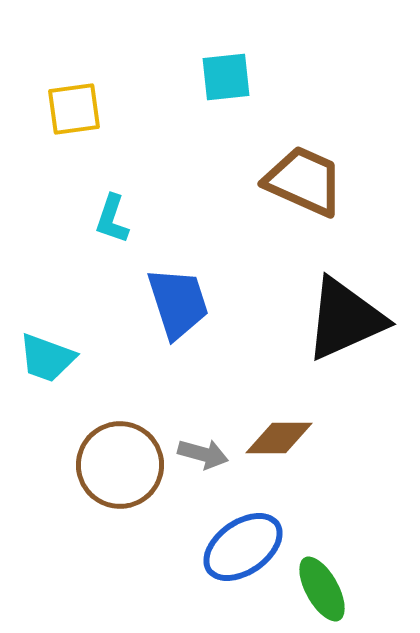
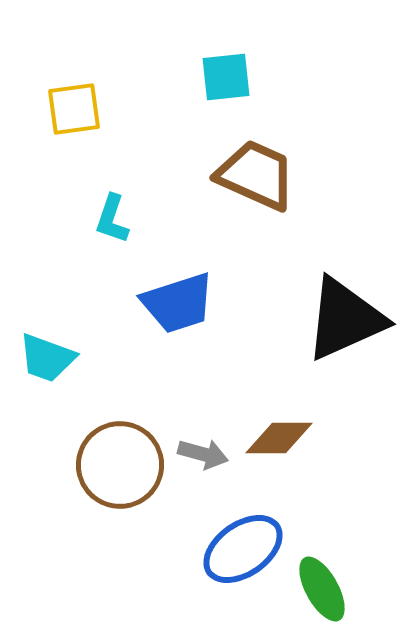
brown trapezoid: moved 48 px left, 6 px up
blue trapezoid: rotated 90 degrees clockwise
blue ellipse: moved 2 px down
